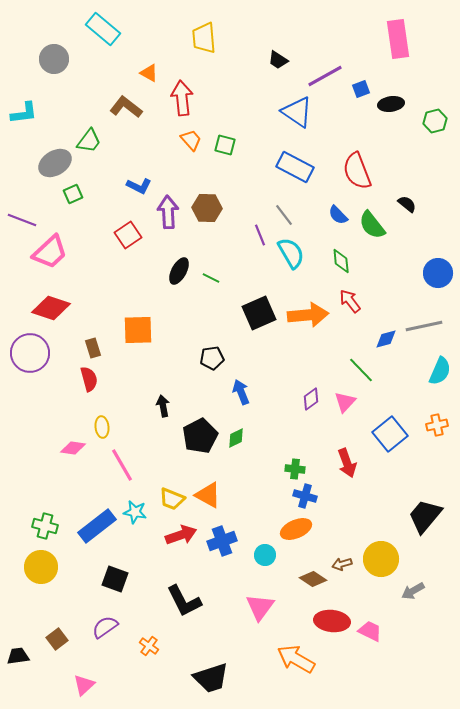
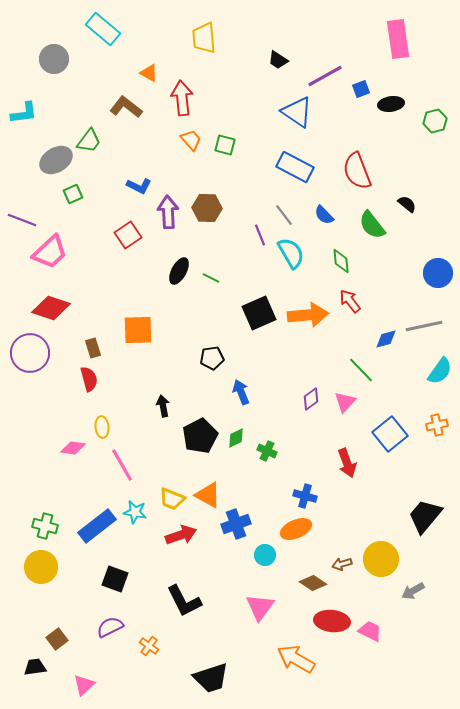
gray ellipse at (55, 163): moved 1 px right, 3 px up
blue semicircle at (338, 215): moved 14 px left
cyan semicircle at (440, 371): rotated 12 degrees clockwise
green cross at (295, 469): moved 28 px left, 18 px up; rotated 18 degrees clockwise
blue cross at (222, 541): moved 14 px right, 17 px up
brown diamond at (313, 579): moved 4 px down
purple semicircle at (105, 627): moved 5 px right; rotated 8 degrees clockwise
black trapezoid at (18, 656): moved 17 px right, 11 px down
